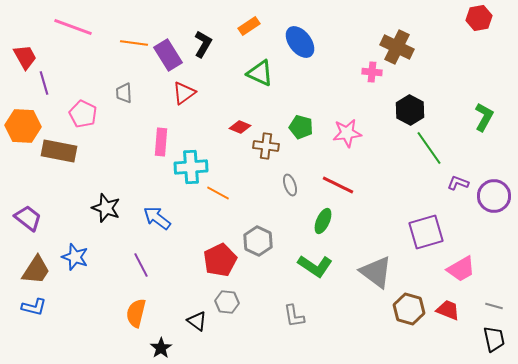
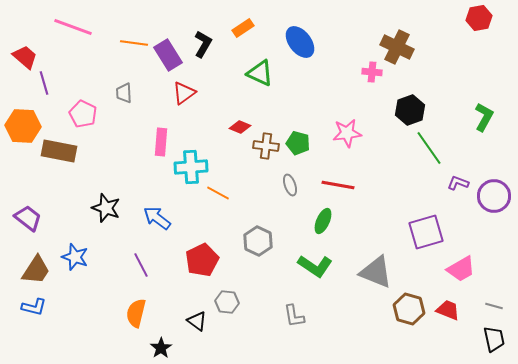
orange rectangle at (249, 26): moved 6 px left, 2 px down
red trapezoid at (25, 57): rotated 20 degrees counterclockwise
black hexagon at (410, 110): rotated 12 degrees clockwise
green pentagon at (301, 127): moved 3 px left, 16 px down
red line at (338, 185): rotated 16 degrees counterclockwise
red pentagon at (220, 260): moved 18 px left
gray triangle at (376, 272): rotated 15 degrees counterclockwise
